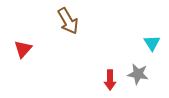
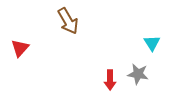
red triangle: moved 3 px left, 1 px up
